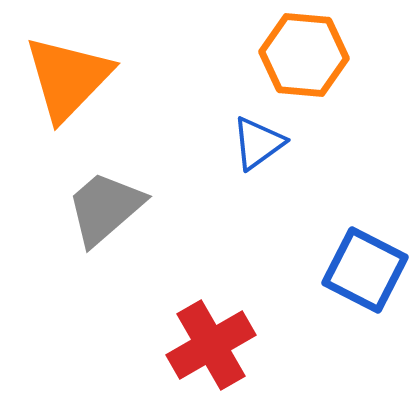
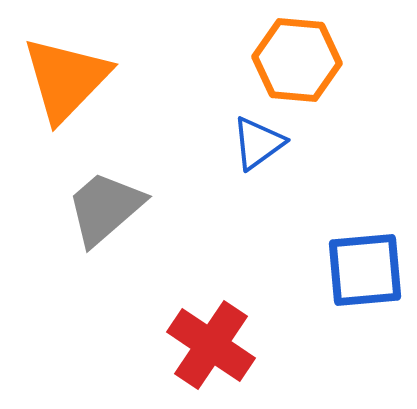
orange hexagon: moved 7 px left, 5 px down
orange triangle: moved 2 px left, 1 px down
blue square: rotated 32 degrees counterclockwise
red cross: rotated 26 degrees counterclockwise
